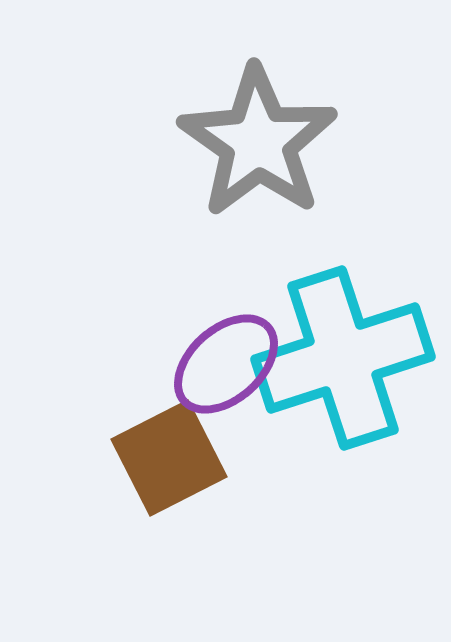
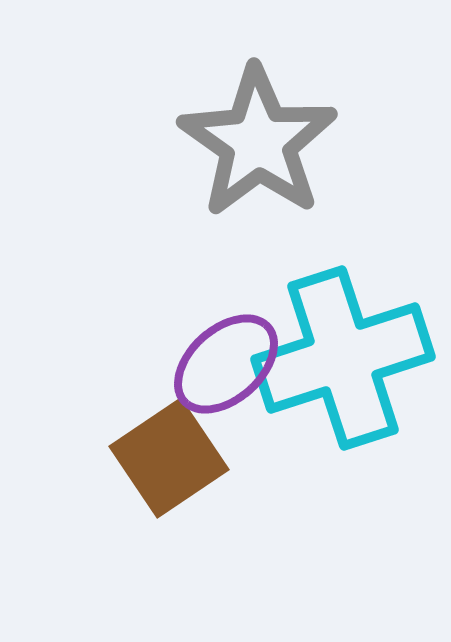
brown square: rotated 7 degrees counterclockwise
